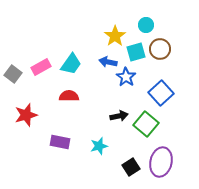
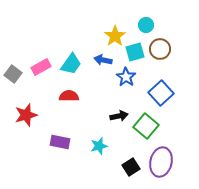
cyan square: moved 1 px left
blue arrow: moved 5 px left, 2 px up
green square: moved 2 px down
